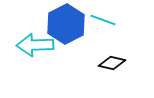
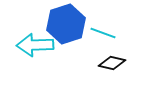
cyan line: moved 13 px down
blue hexagon: rotated 9 degrees clockwise
